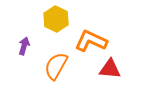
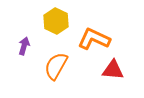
yellow hexagon: moved 2 px down
orange L-shape: moved 3 px right, 2 px up
red triangle: moved 3 px right, 1 px down
